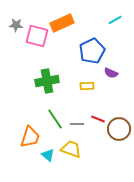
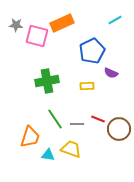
cyan triangle: rotated 32 degrees counterclockwise
